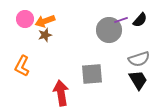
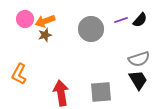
gray circle: moved 18 px left, 1 px up
orange L-shape: moved 3 px left, 8 px down
gray square: moved 9 px right, 18 px down
